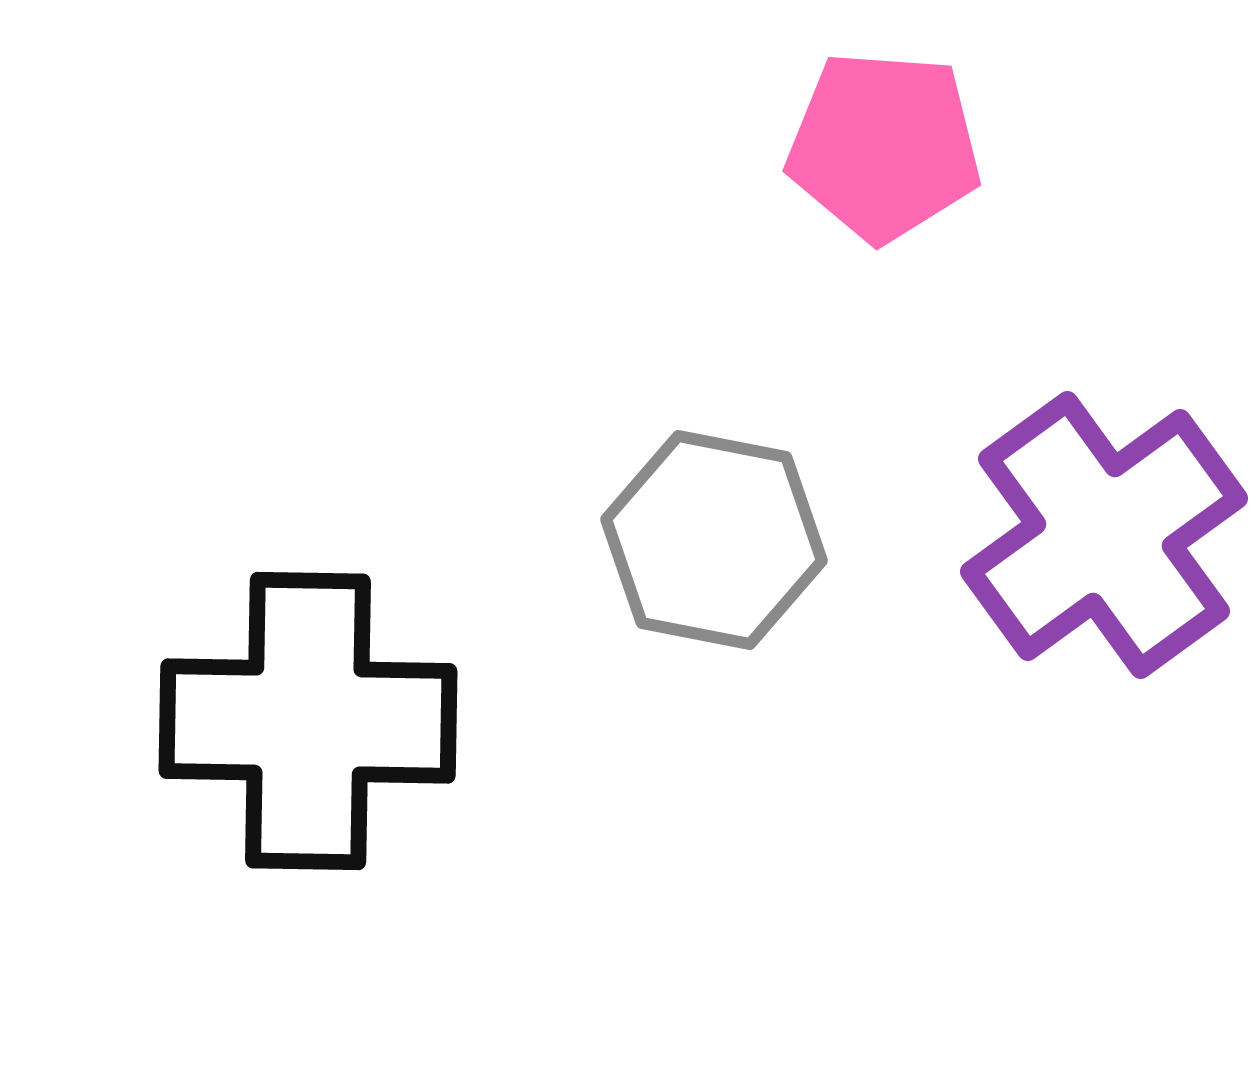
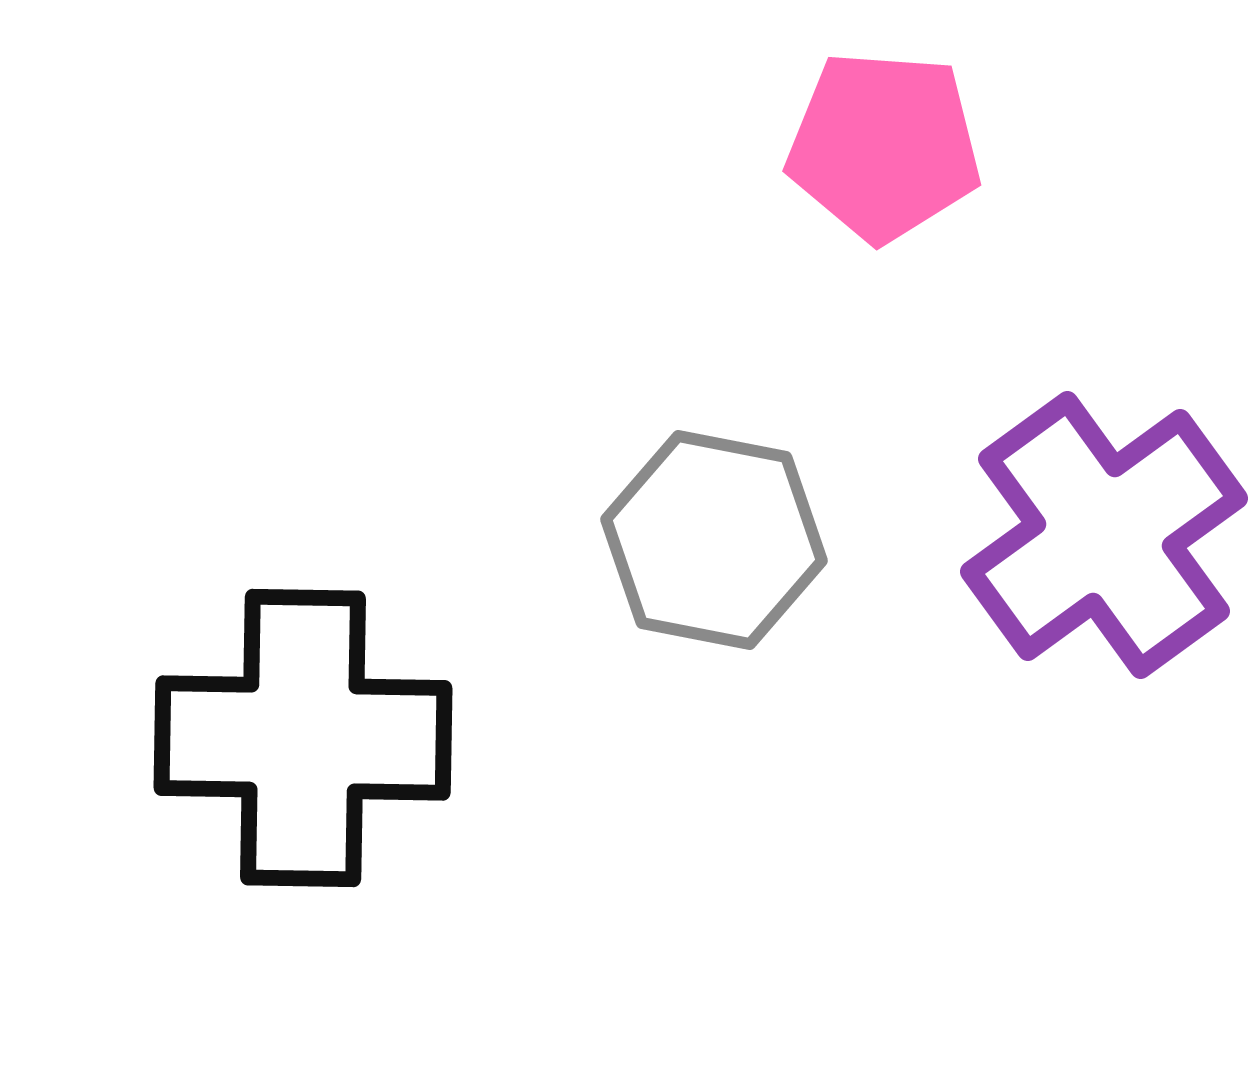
black cross: moved 5 px left, 17 px down
